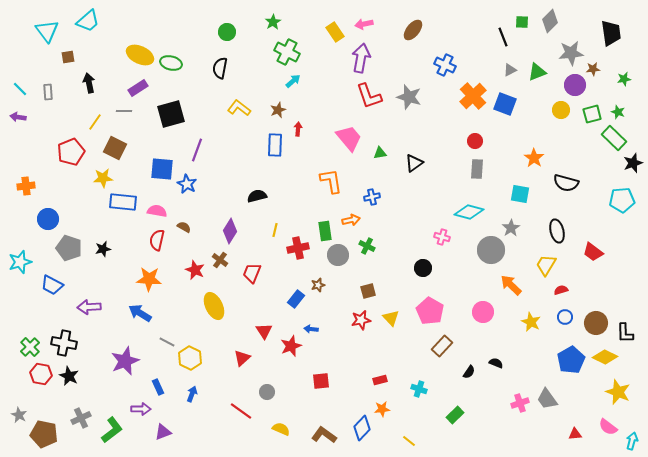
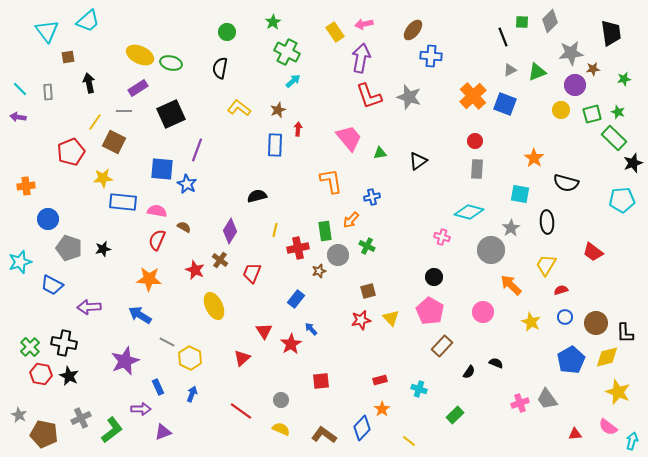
blue cross at (445, 65): moved 14 px left, 9 px up; rotated 20 degrees counterclockwise
black square at (171, 114): rotated 8 degrees counterclockwise
brown square at (115, 148): moved 1 px left, 6 px up
black triangle at (414, 163): moved 4 px right, 2 px up
orange arrow at (351, 220): rotated 144 degrees clockwise
black ellipse at (557, 231): moved 10 px left, 9 px up; rotated 10 degrees clockwise
red semicircle at (157, 240): rotated 10 degrees clockwise
black circle at (423, 268): moved 11 px right, 9 px down
brown star at (318, 285): moved 1 px right, 14 px up
blue arrow at (140, 313): moved 2 px down
blue arrow at (311, 329): rotated 40 degrees clockwise
red star at (291, 346): moved 2 px up; rotated 10 degrees counterclockwise
yellow diamond at (605, 357): moved 2 px right; rotated 40 degrees counterclockwise
gray circle at (267, 392): moved 14 px right, 8 px down
orange star at (382, 409): rotated 28 degrees counterclockwise
